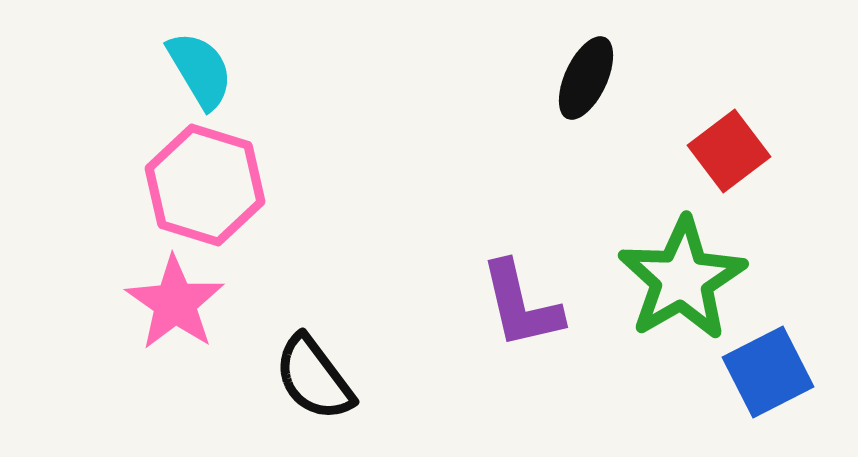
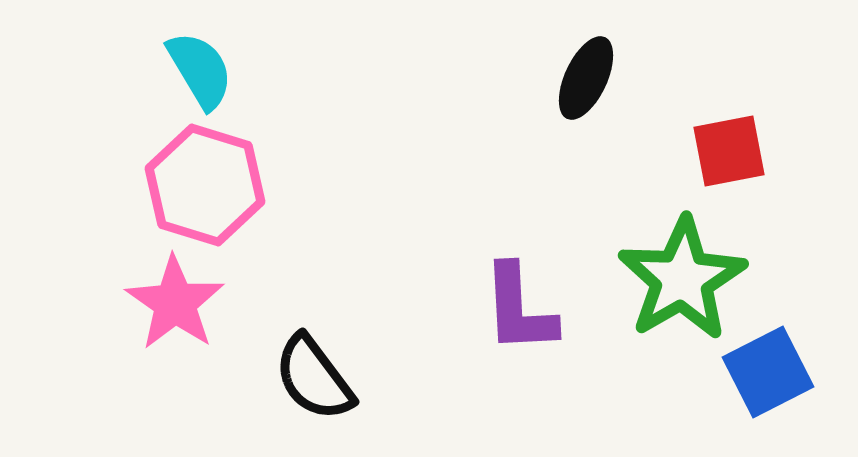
red square: rotated 26 degrees clockwise
purple L-shape: moved 2 px left, 4 px down; rotated 10 degrees clockwise
